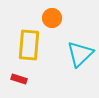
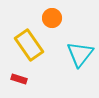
yellow rectangle: rotated 40 degrees counterclockwise
cyan triangle: rotated 8 degrees counterclockwise
